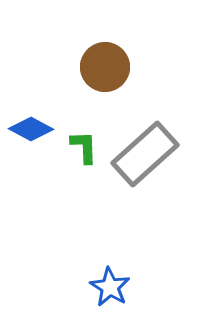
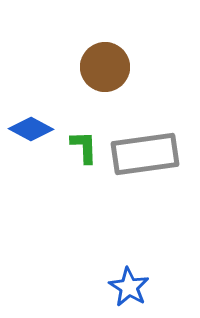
gray rectangle: rotated 34 degrees clockwise
blue star: moved 19 px right
